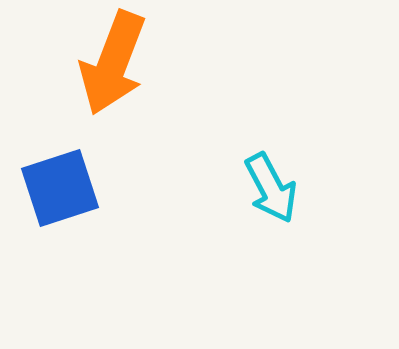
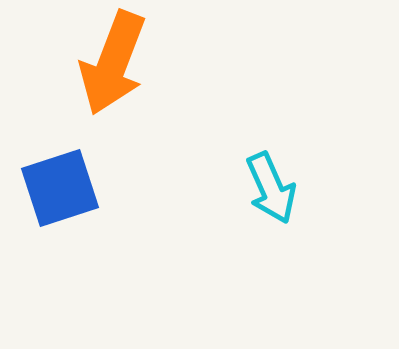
cyan arrow: rotated 4 degrees clockwise
